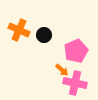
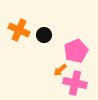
orange arrow: moved 2 px left; rotated 96 degrees clockwise
